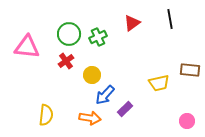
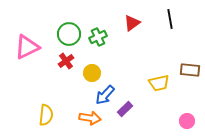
pink triangle: rotated 32 degrees counterclockwise
yellow circle: moved 2 px up
